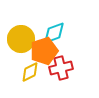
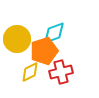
yellow circle: moved 4 px left
red cross: moved 4 px down
